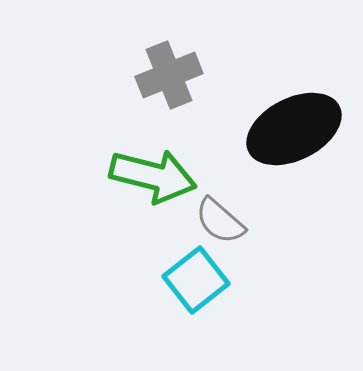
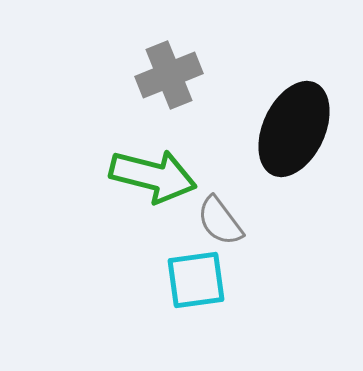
black ellipse: rotated 38 degrees counterclockwise
gray semicircle: rotated 12 degrees clockwise
cyan square: rotated 30 degrees clockwise
